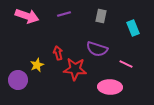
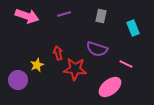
pink ellipse: rotated 40 degrees counterclockwise
